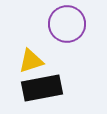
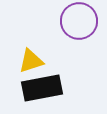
purple circle: moved 12 px right, 3 px up
